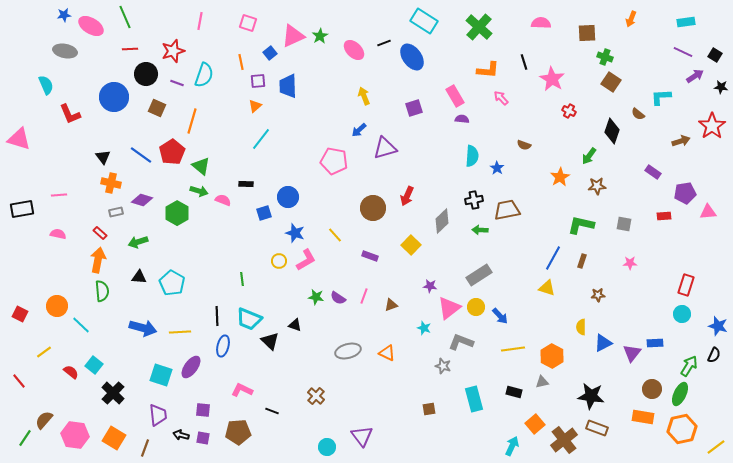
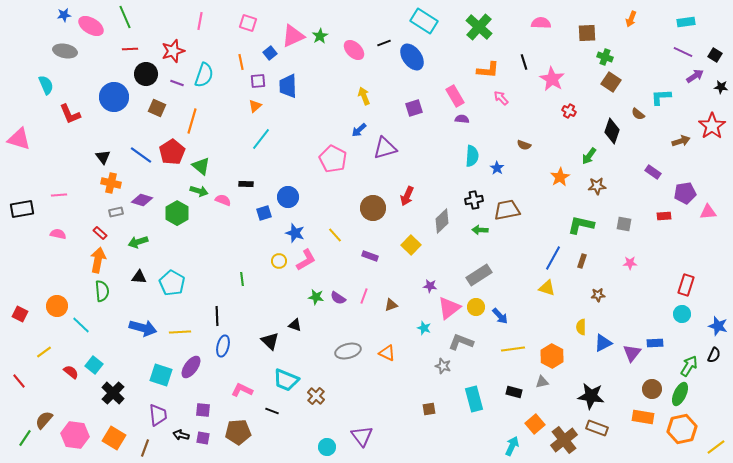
pink pentagon at (334, 161): moved 1 px left, 2 px up; rotated 16 degrees clockwise
cyan trapezoid at (249, 319): moved 37 px right, 61 px down
